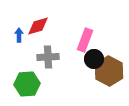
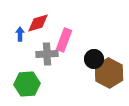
red diamond: moved 3 px up
blue arrow: moved 1 px right, 1 px up
pink rectangle: moved 21 px left
gray cross: moved 1 px left, 3 px up
brown hexagon: moved 2 px down
